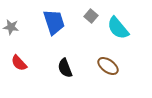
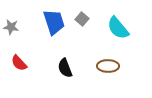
gray square: moved 9 px left, 3 px down
brown ellipse: rotated 35 degrees counterclockwise
